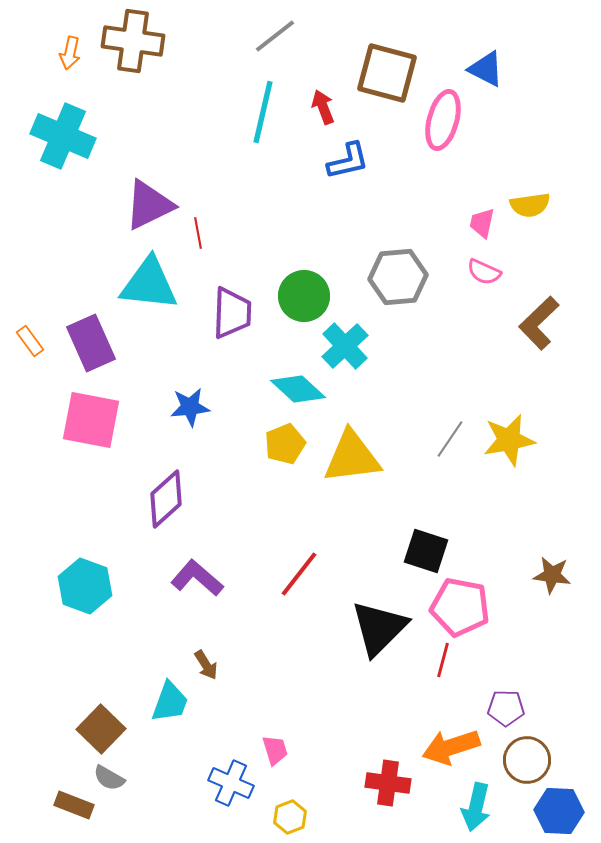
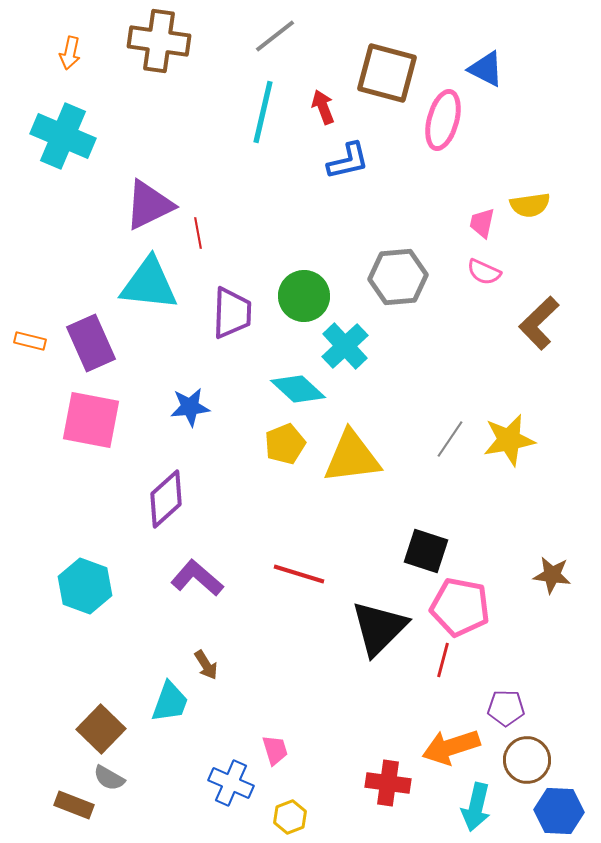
brown cross at (133, 41): moved 26 px right
orange rectangle at (30, 341): rotated 40 degrees counterclockwise
red line at (299, 574): rotated 69 degrees clockwise
